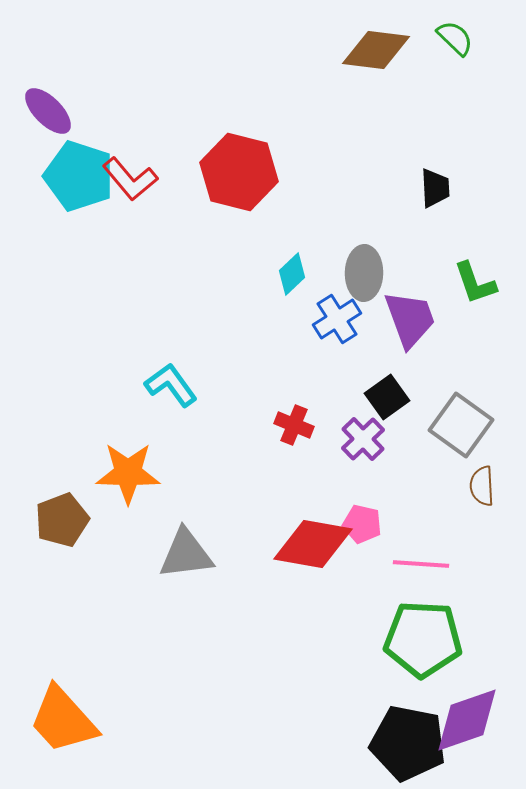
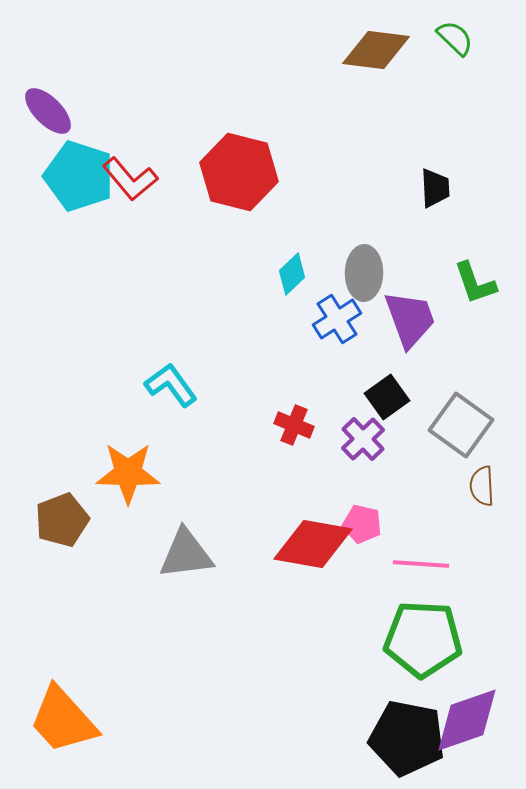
black pentagon: moved 1 px left, 5 px up
